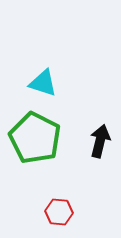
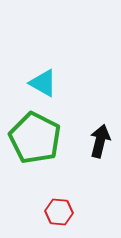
cyan triangle: rotated 12 degrees clockwise
